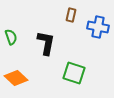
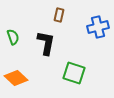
brown rectangle: moved 12 px left
blue cross: rotated 25 degrees counterclockwise
green semicircle: moved 2 px right
